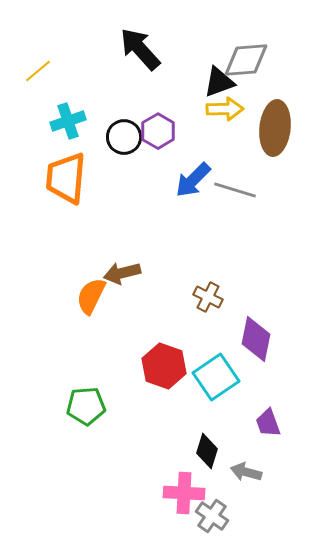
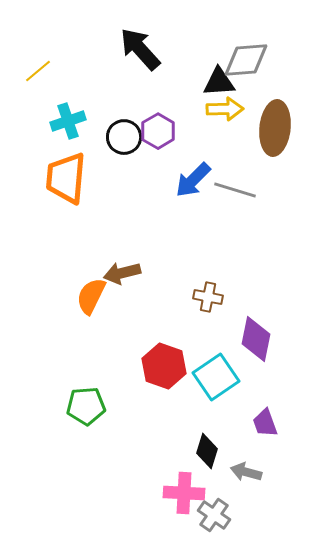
black triangle: rotated 16 degrees clockwise
brown cross: rotated 16 degrees counterclockwise
purple trapezoid: moved 3 px left
gray cross: moved 2 px right, 1 px up
